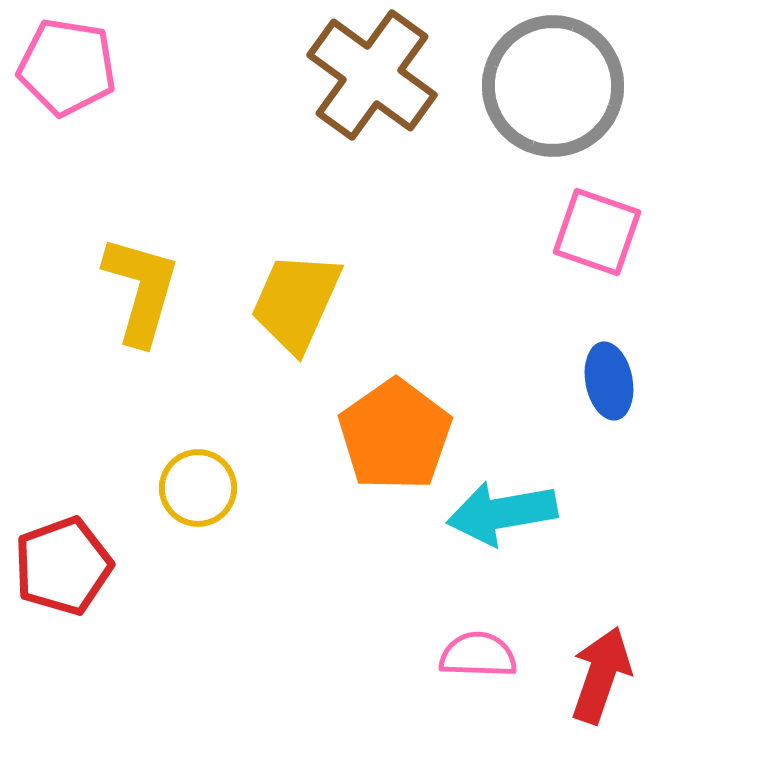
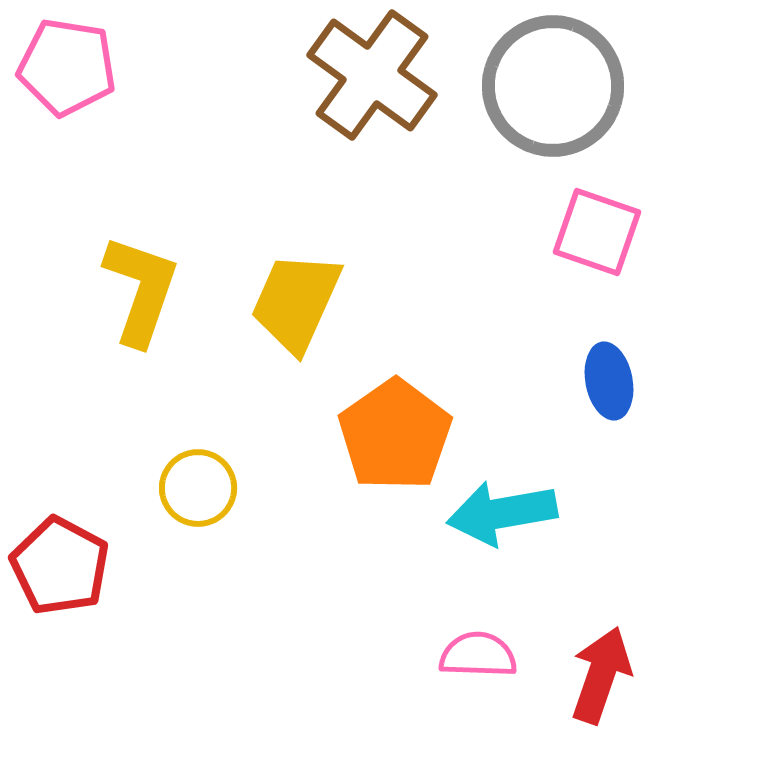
yellow L-shape: rotated 3 degrees clockwise
red pentagon: moved 3 px left; rotated 24 degrees counterclockwise
